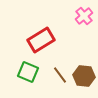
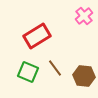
red rectangle: moved 4 px left, 4 px up
brown line: moved 5 px left, 7 px up
